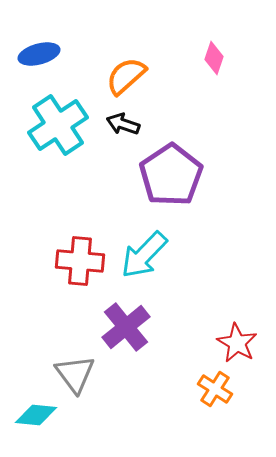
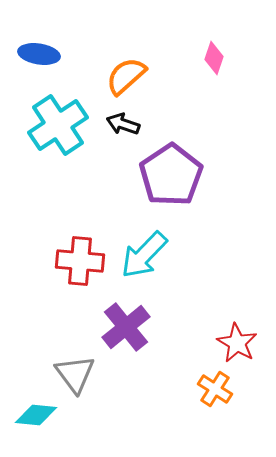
blue ellipse: rotated 24 degrees clockwise
